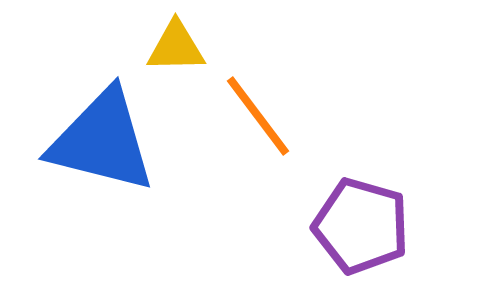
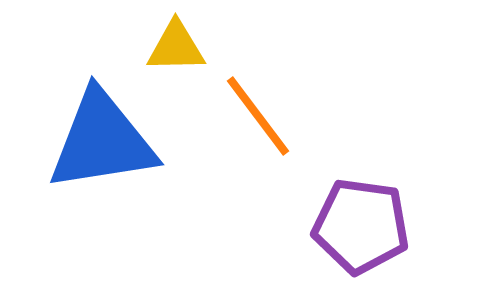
blue triangle: rotated 23 degrees counterclockwise
purple pentagon: rotated 8 degrees counterclockwise
